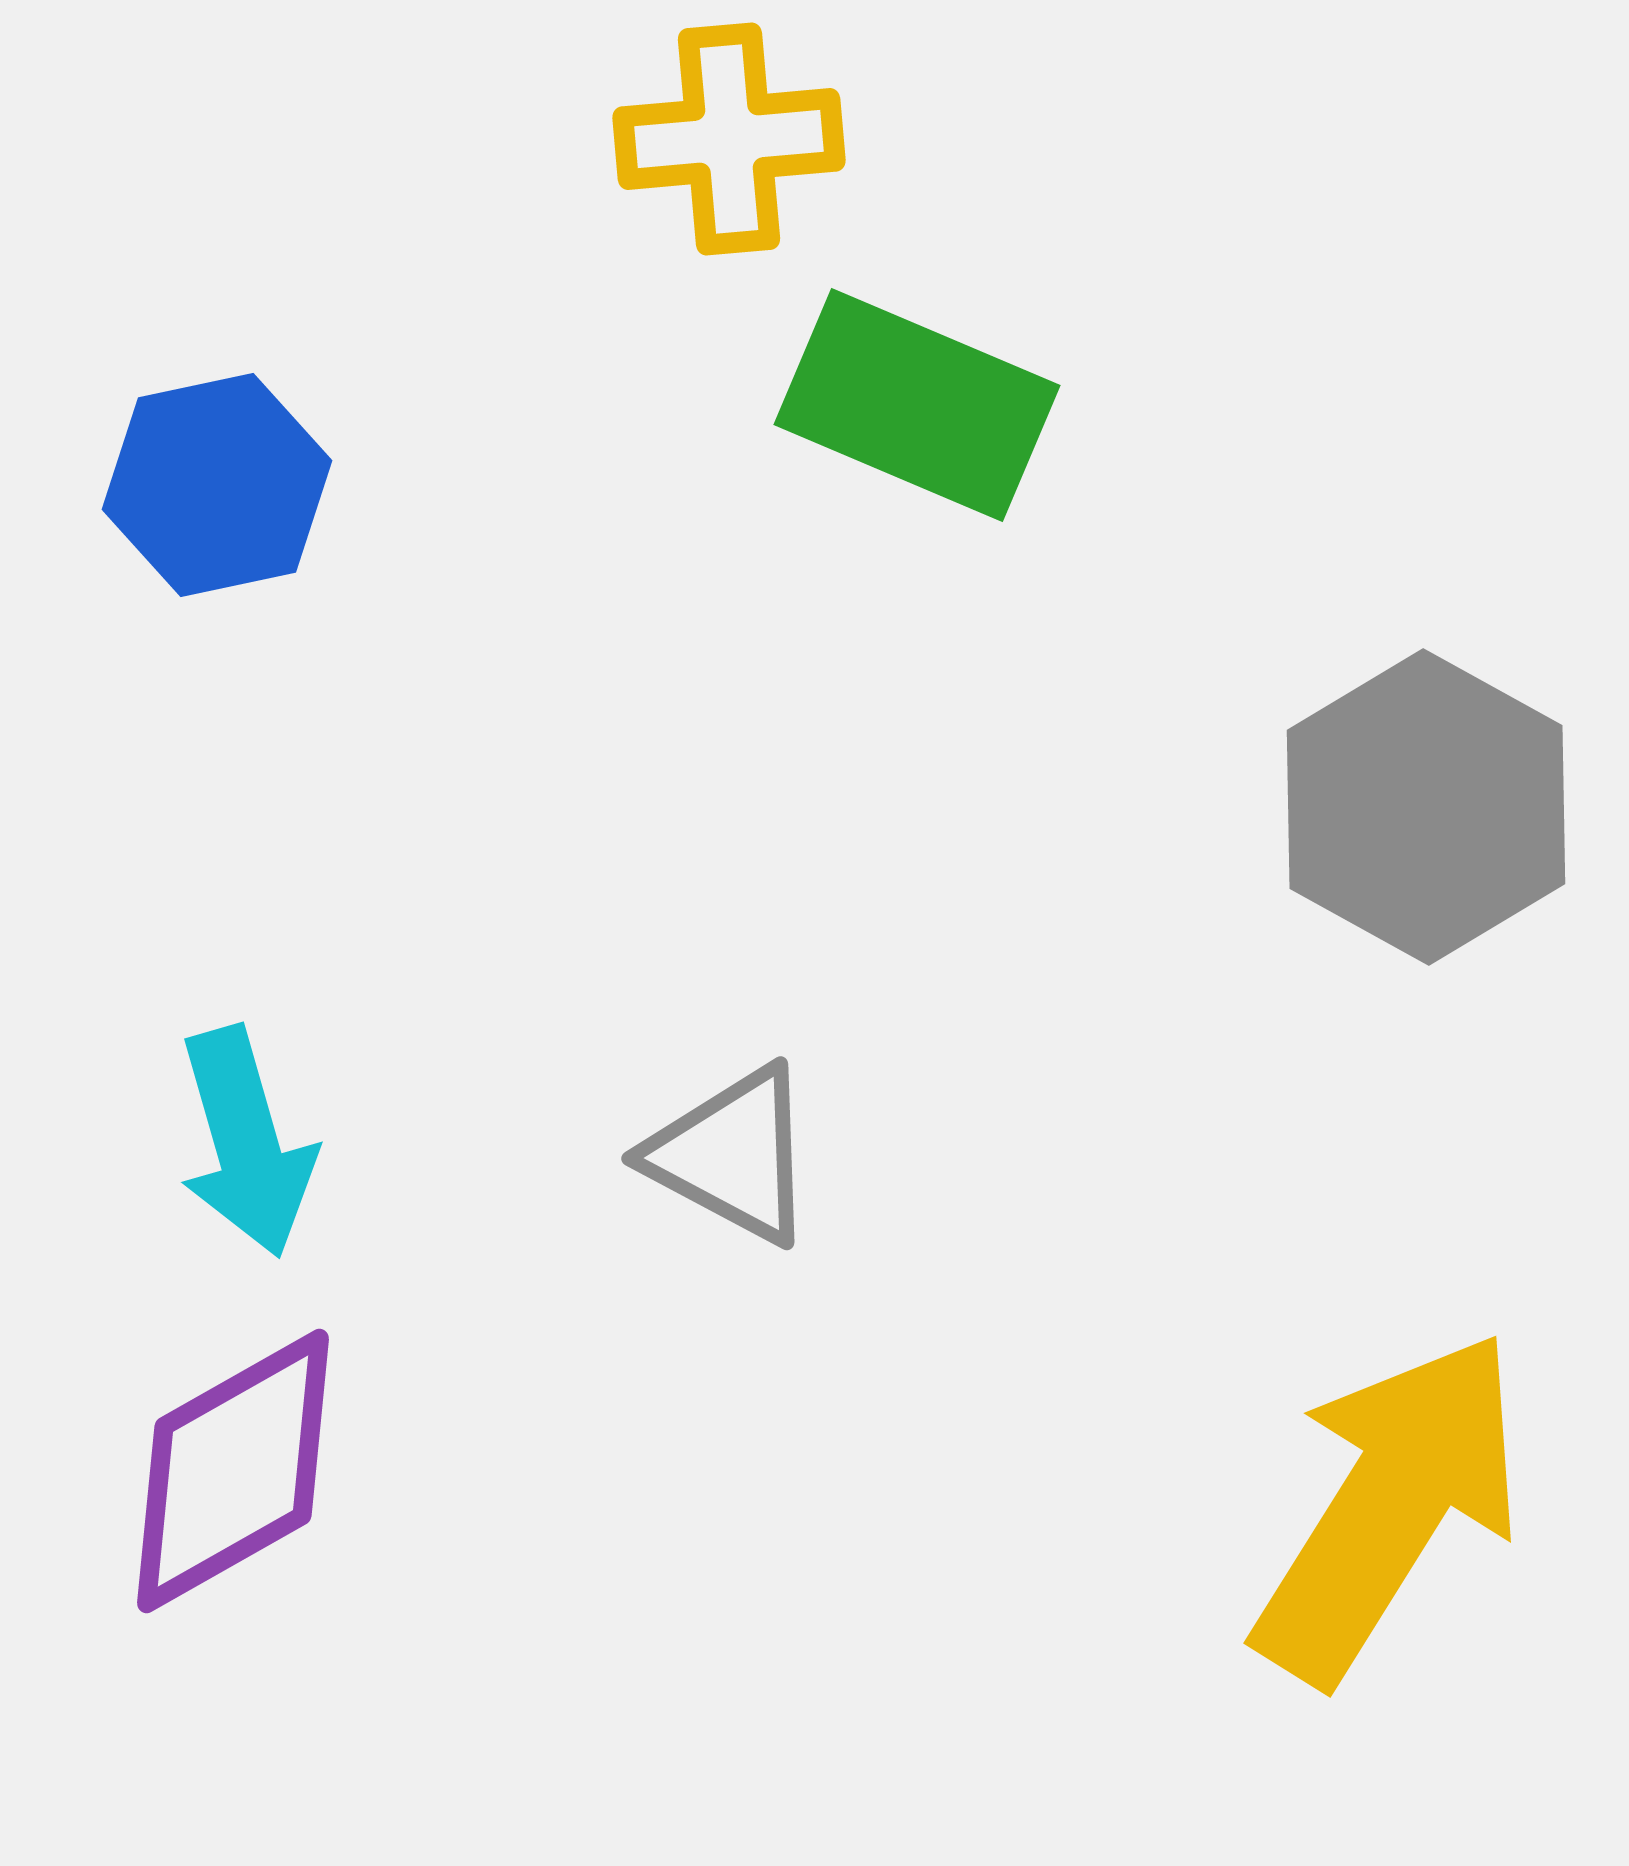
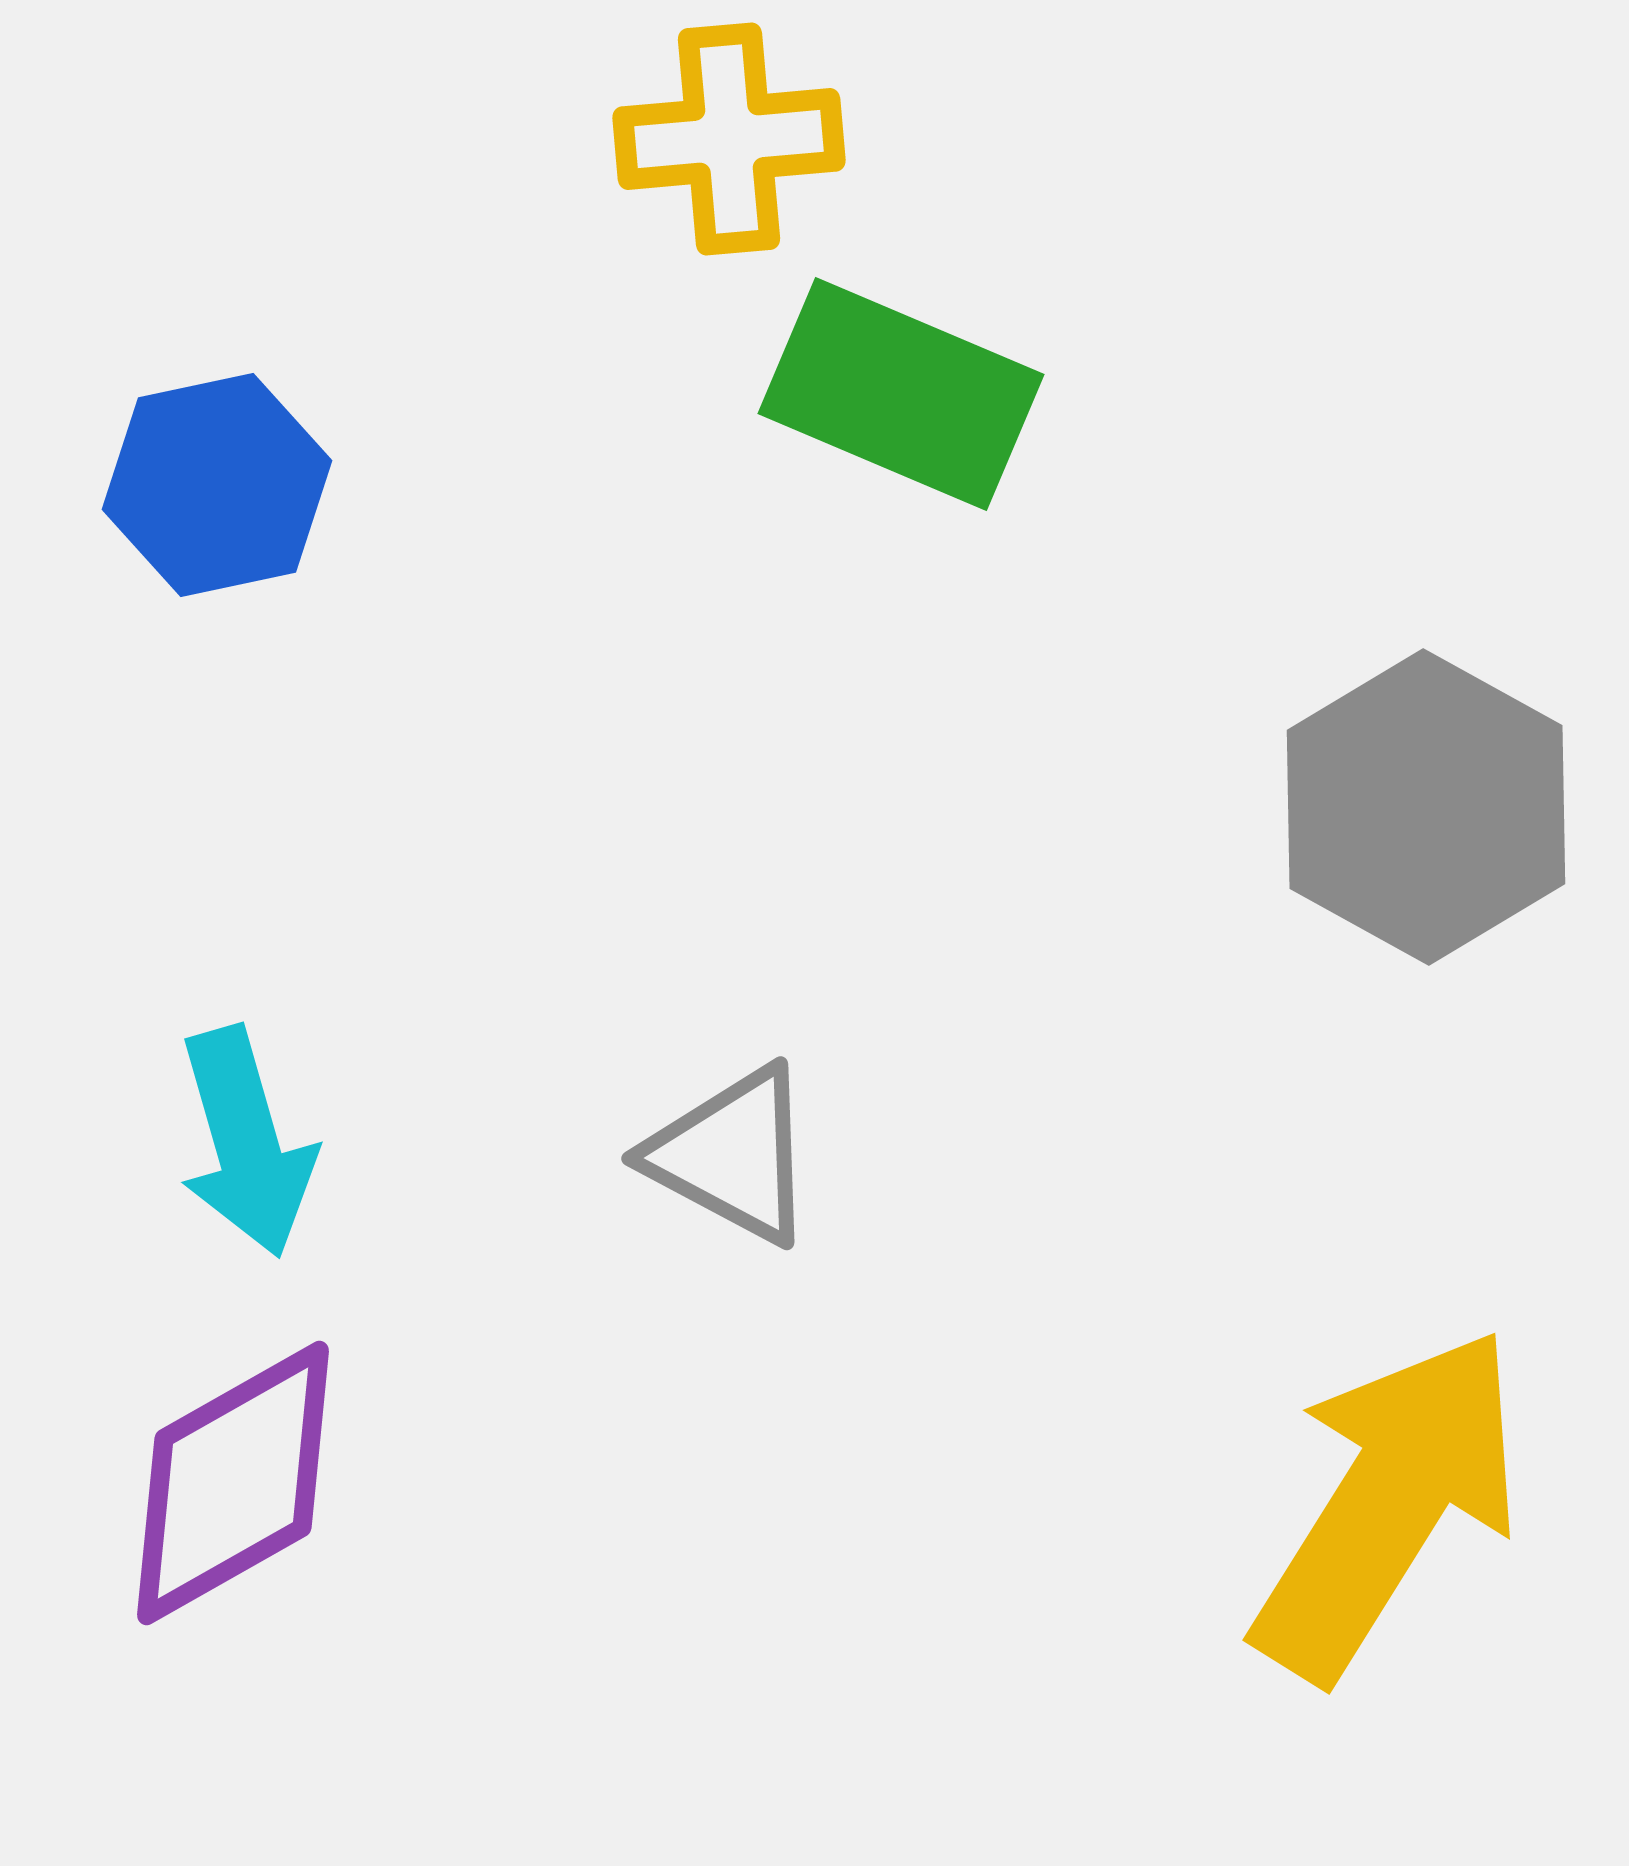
green rectangle: moved 16 px left, 11 px up
purple diamond: moved 12 px down
yellow arrow: moved 1 px left, 3 px up
